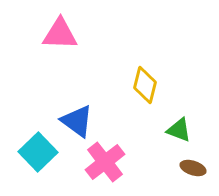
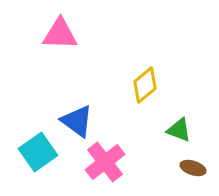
yellow diamond: rotated 36 degrees clockwise
cyan square: rotated 9 degrees clockwise
